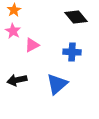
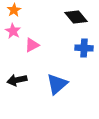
blue cross: moved 12 px right, 4 px up
